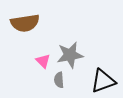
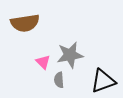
pink triangle: moved 1 px down
